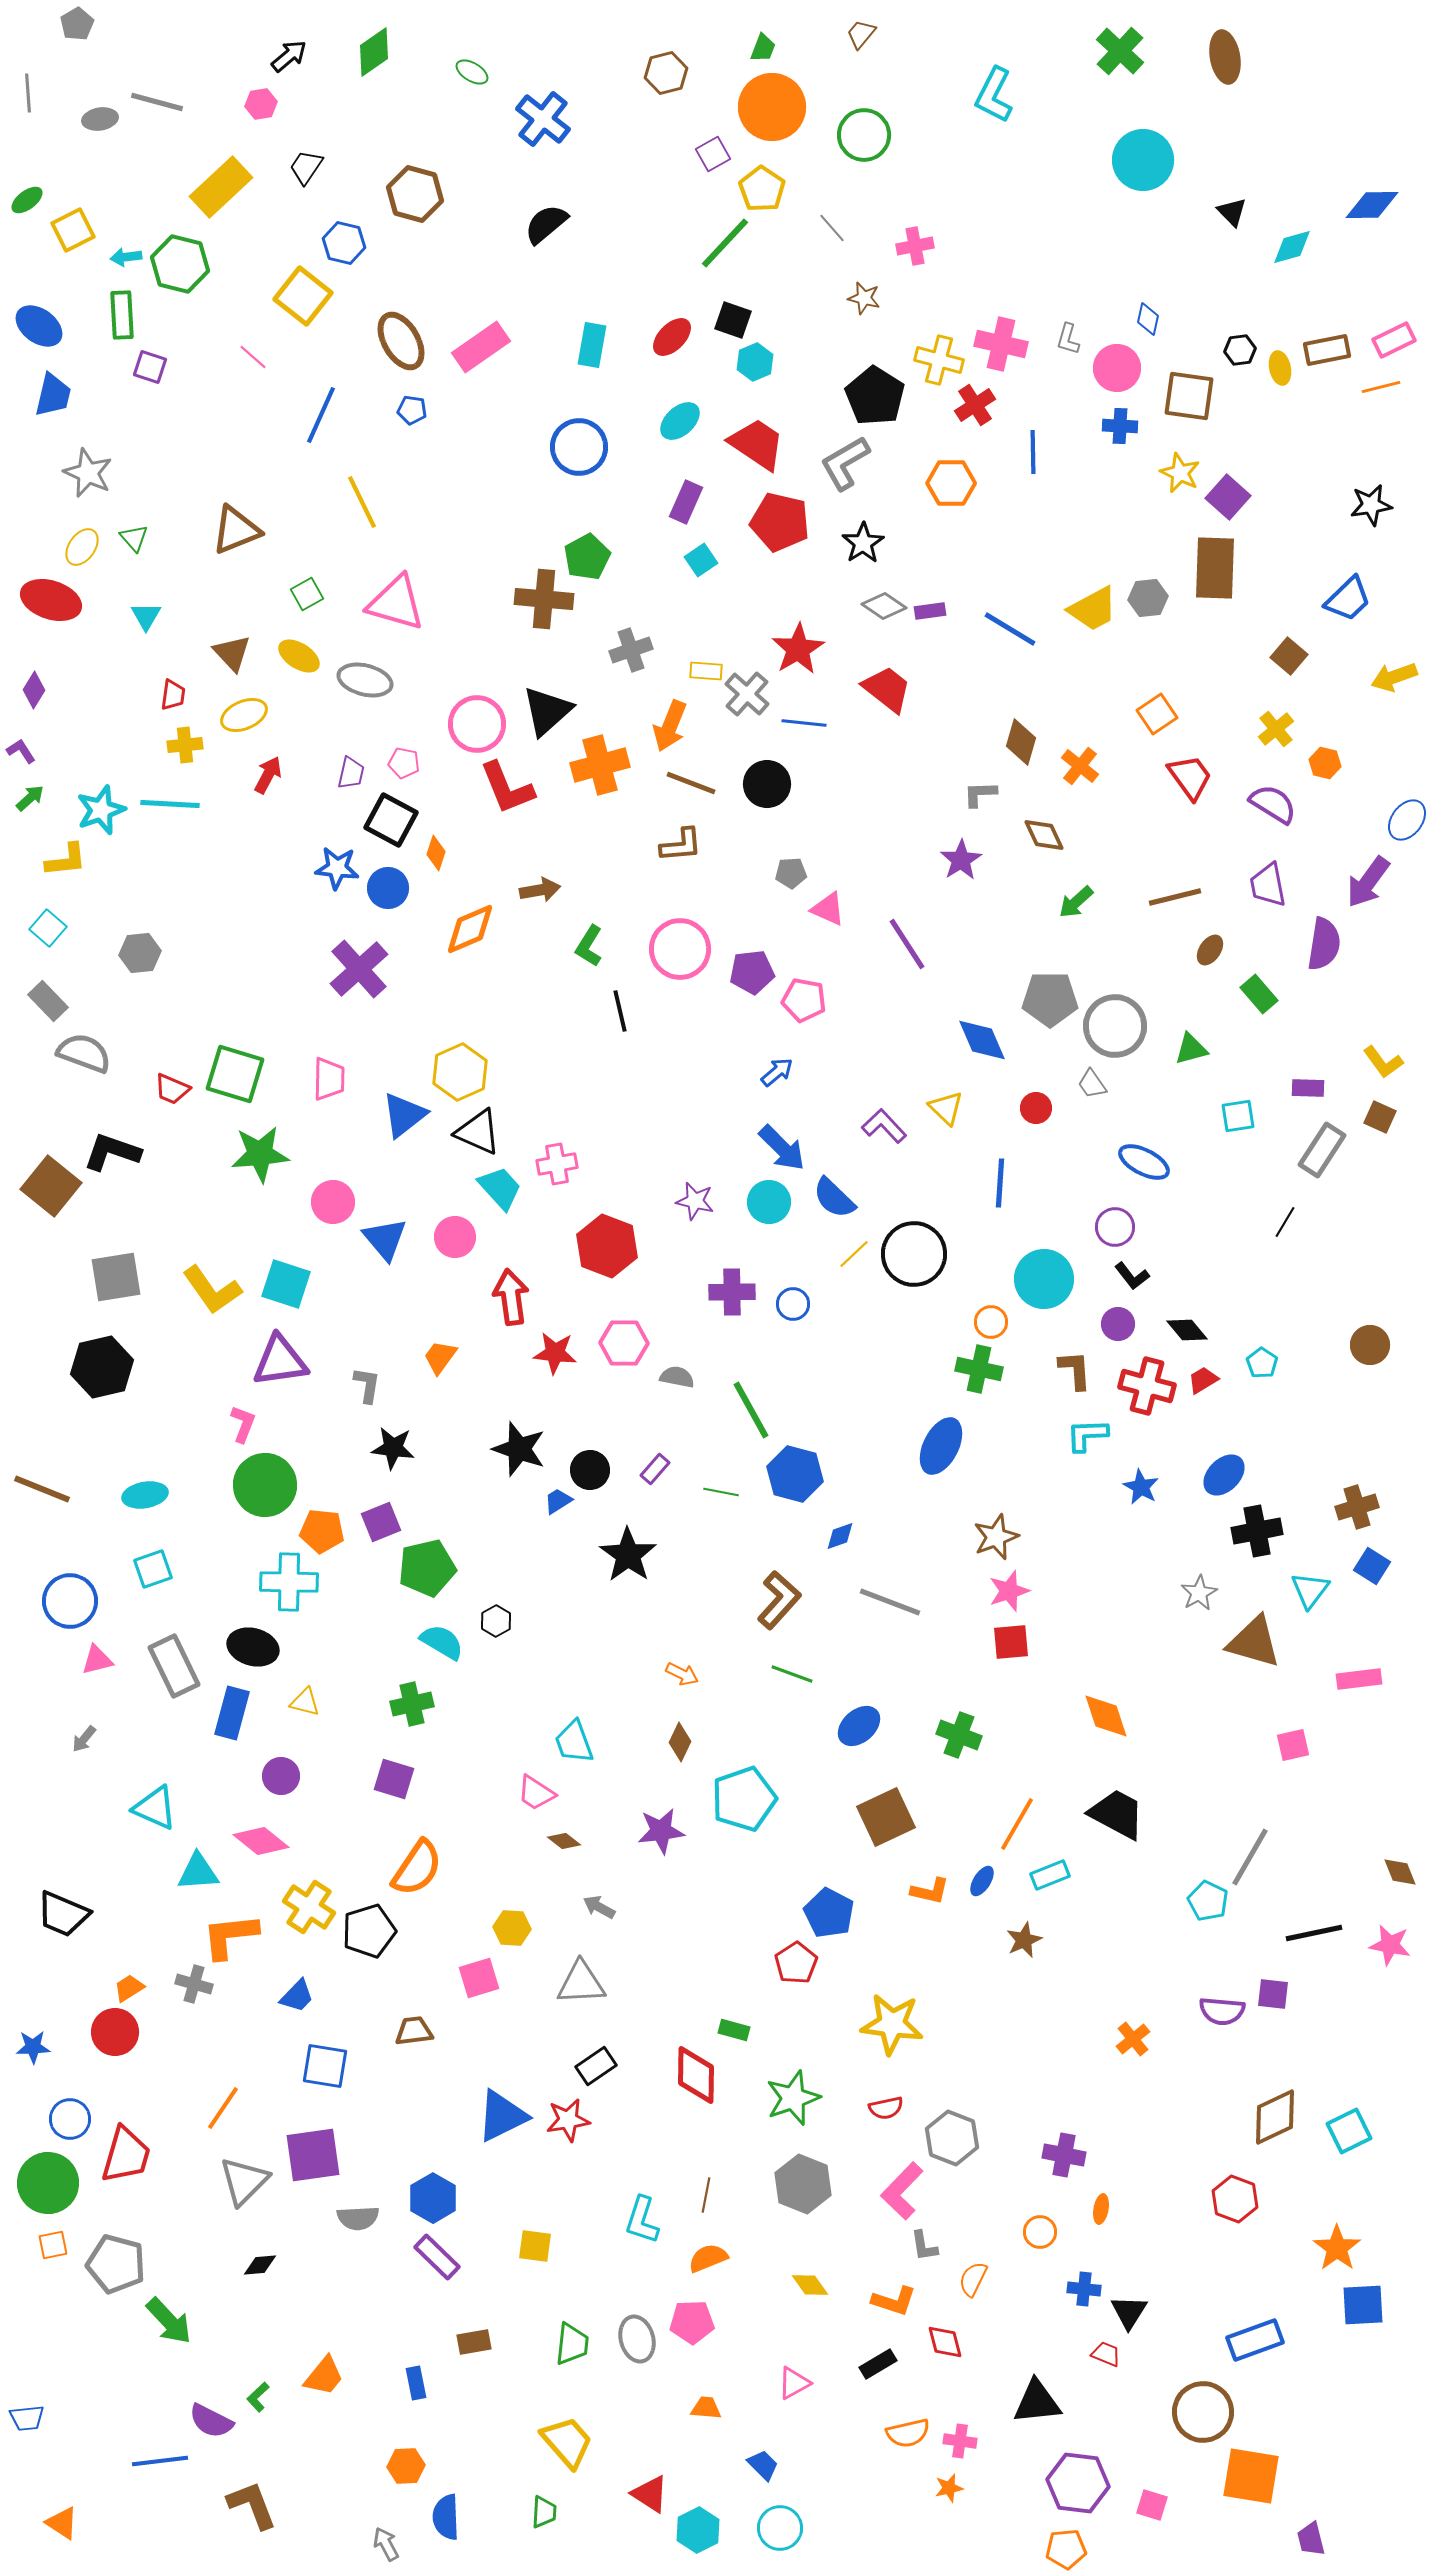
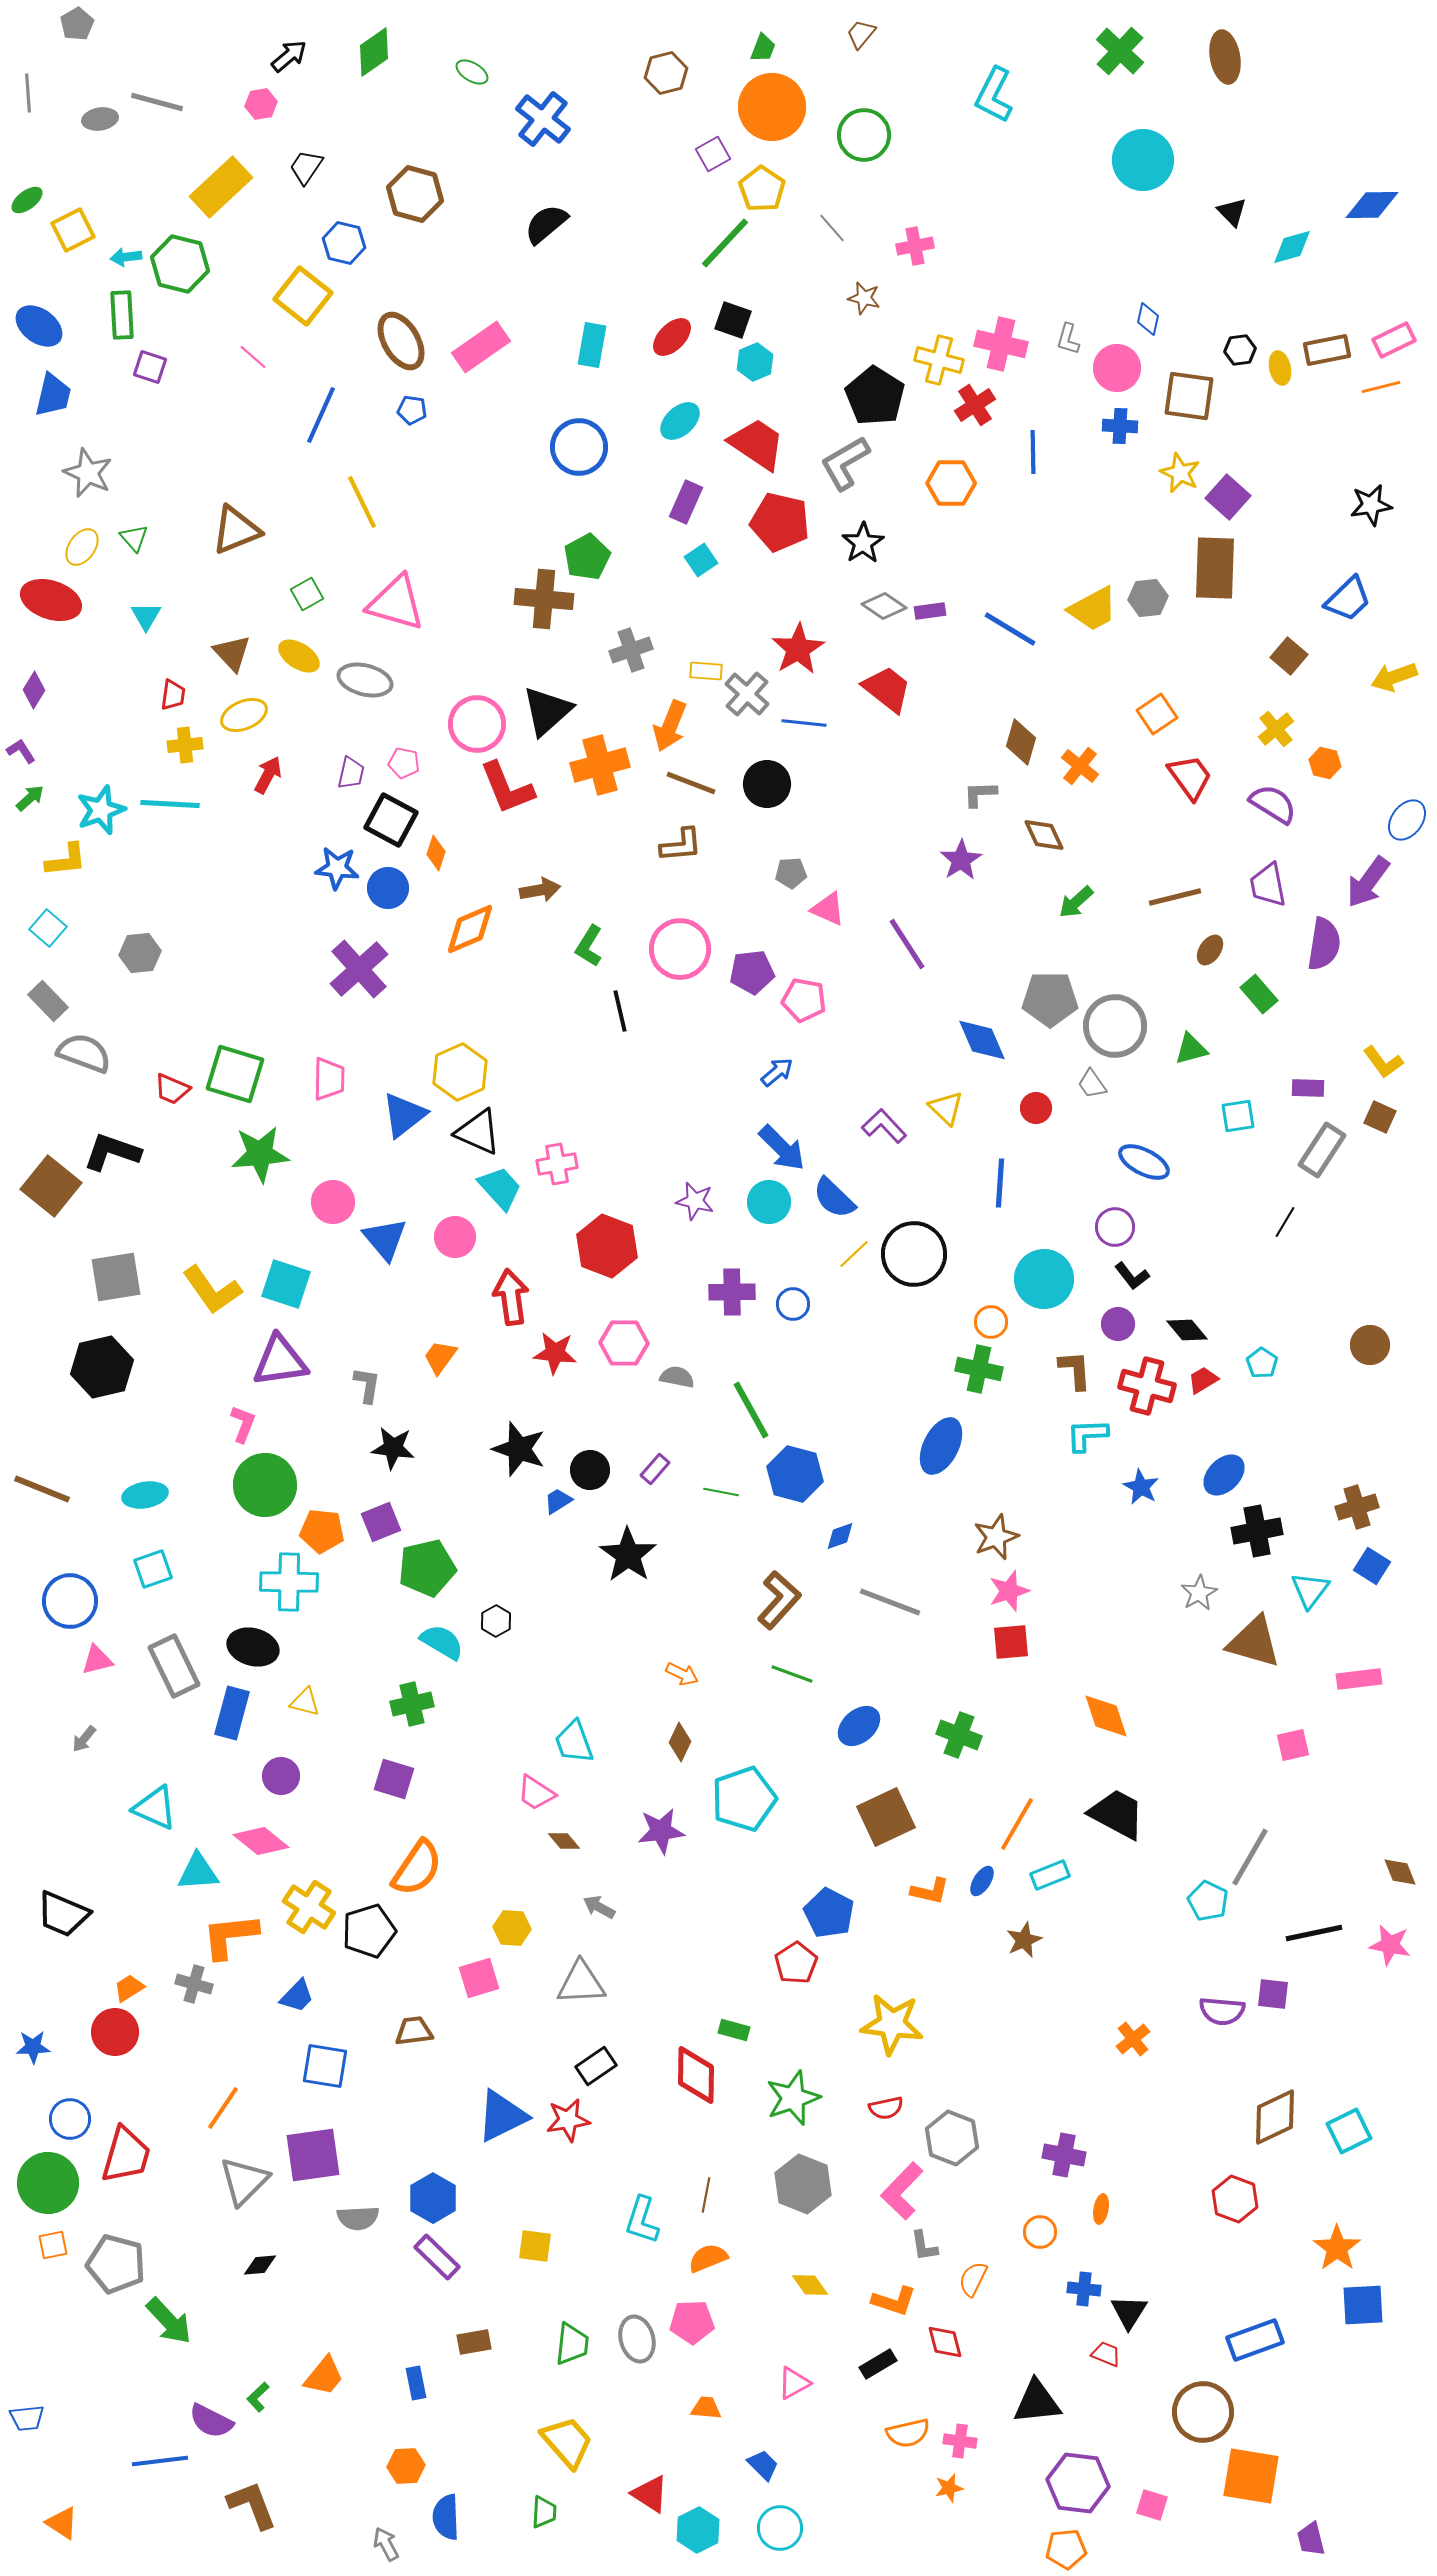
brown diamond at (564, 1841): rotated 12 degrees clockwise
